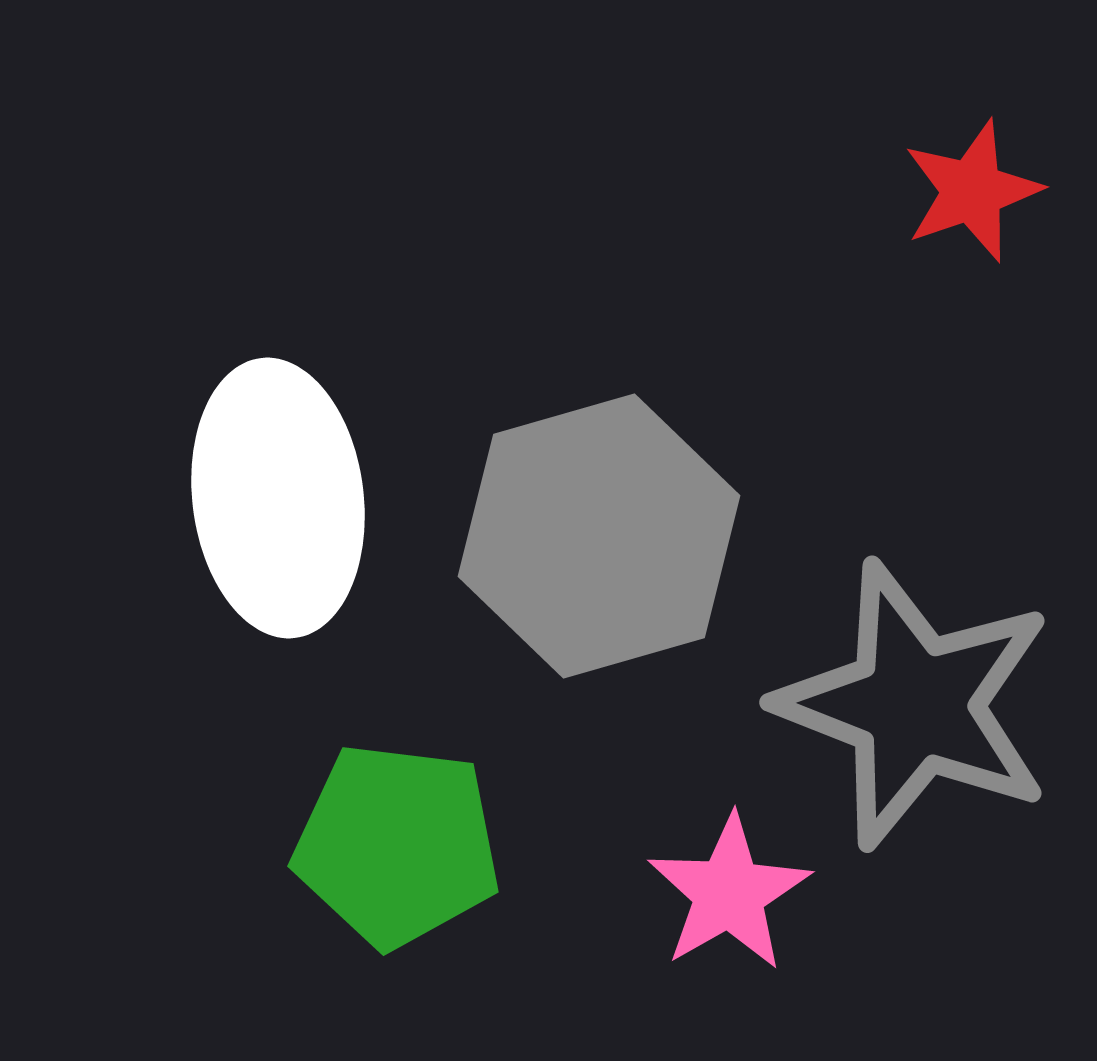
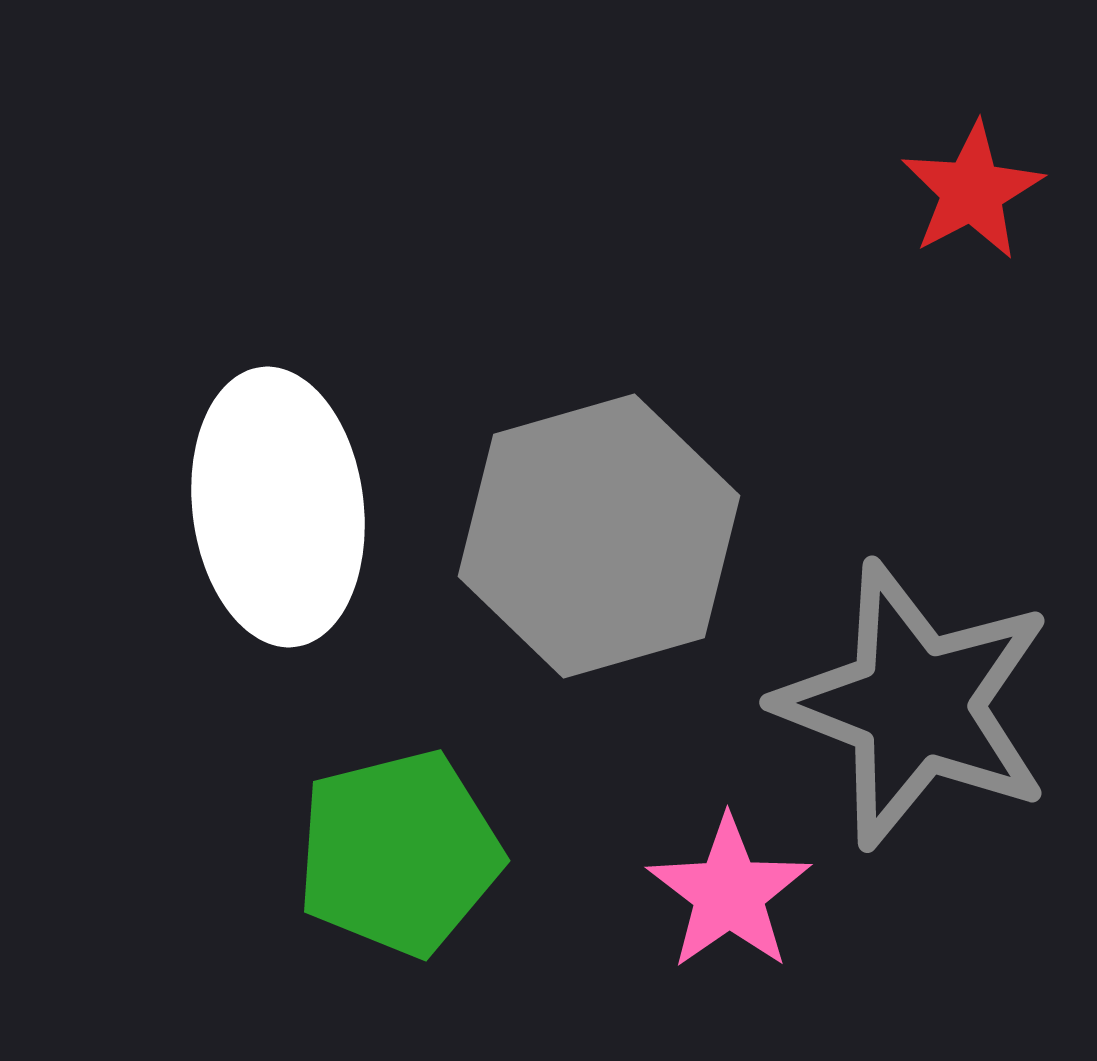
red star: rotated 9 degrees counterclockwise
white ellipse: moved 9 px down
green pentagon: moved 2 px right, 8 px down; rotated 21 degrees counterclockwise
pink star: rotated 5 degrees counterclockwise
